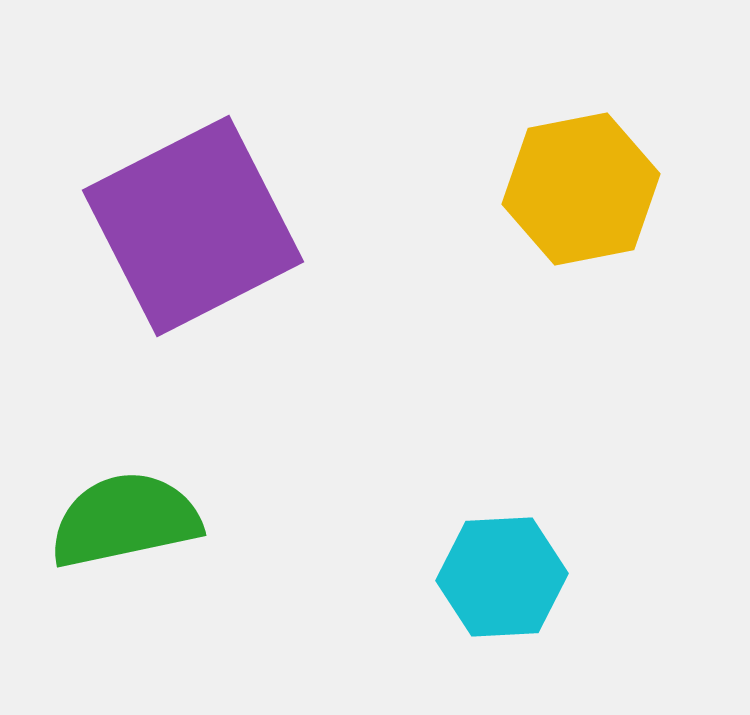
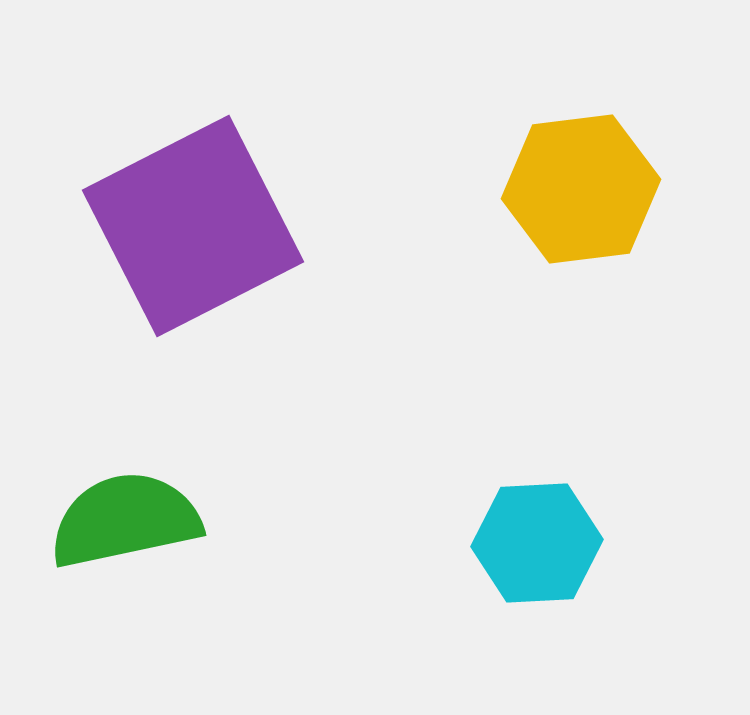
yellow hexagon: rotated 4 degrees clockwise
cyan hexagon: moved 35 px right, 34 px up
